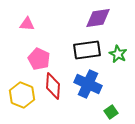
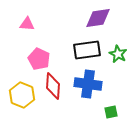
blue cross: rotated 16 degrees counterclockwise
green square: rotated 24 degrees clockwise
